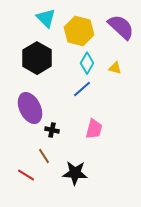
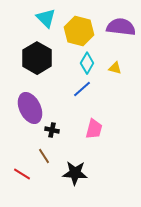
purple semicircle: rotated 36 degrees counterclockwise
red line: moved 4 px left, 1 px up
